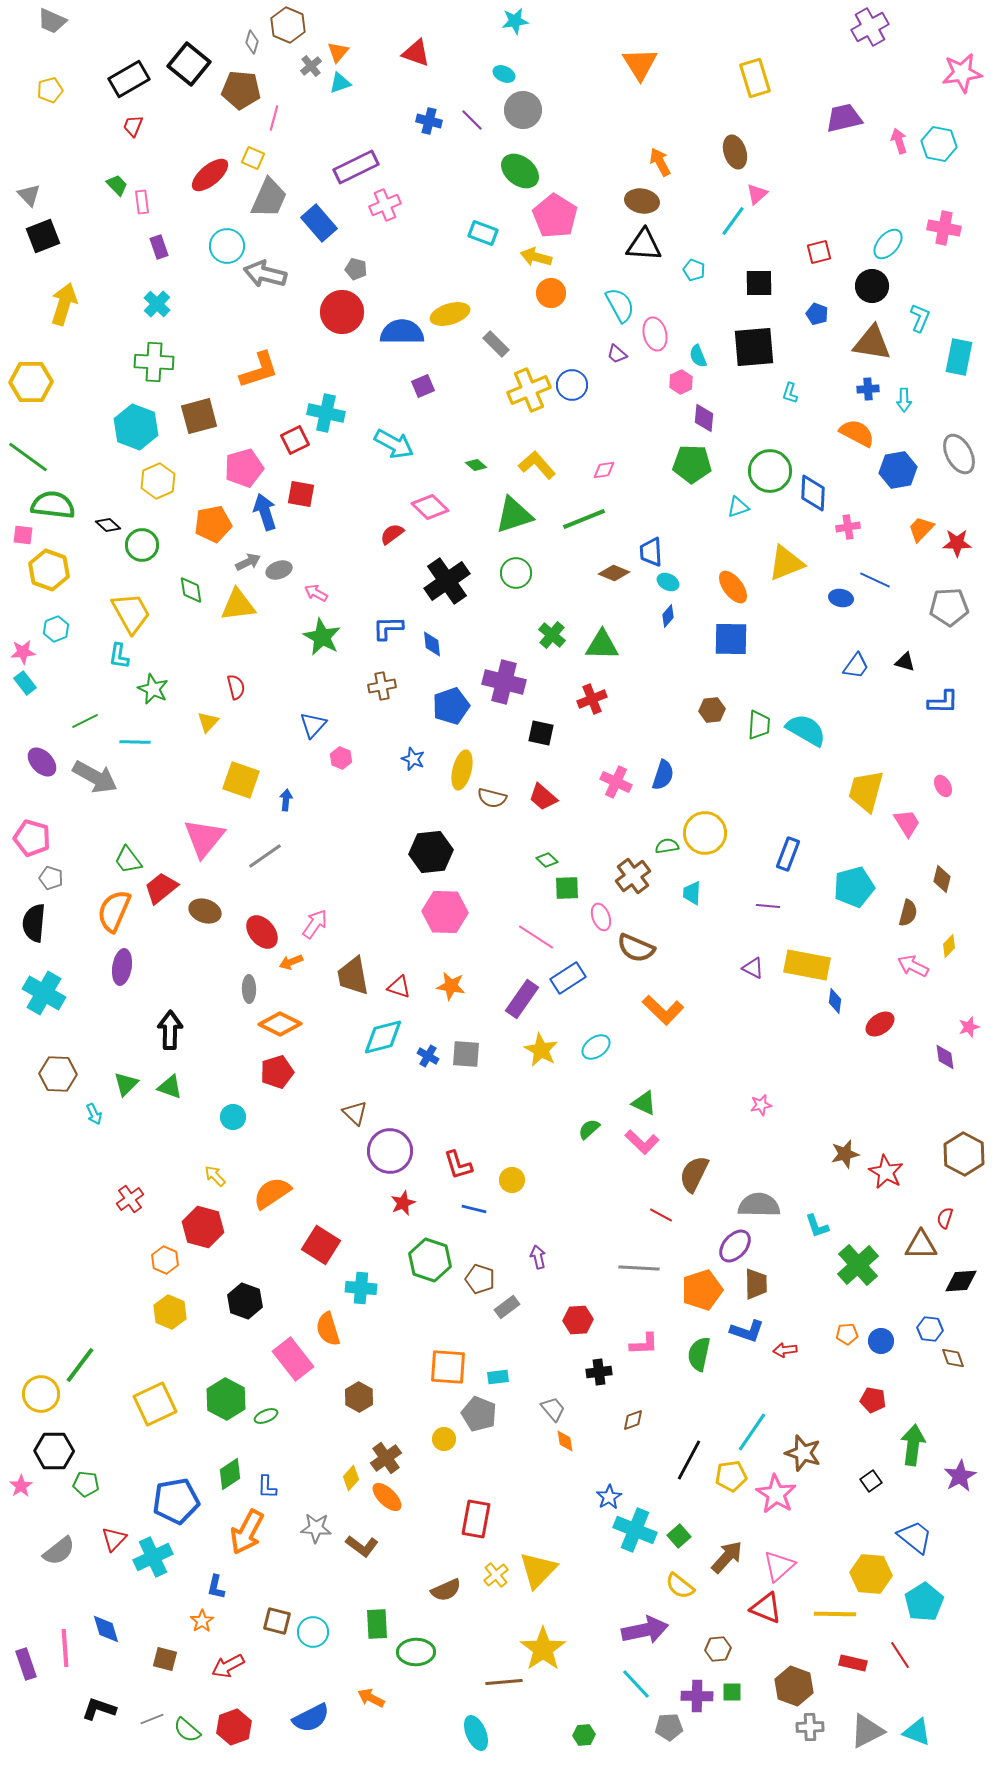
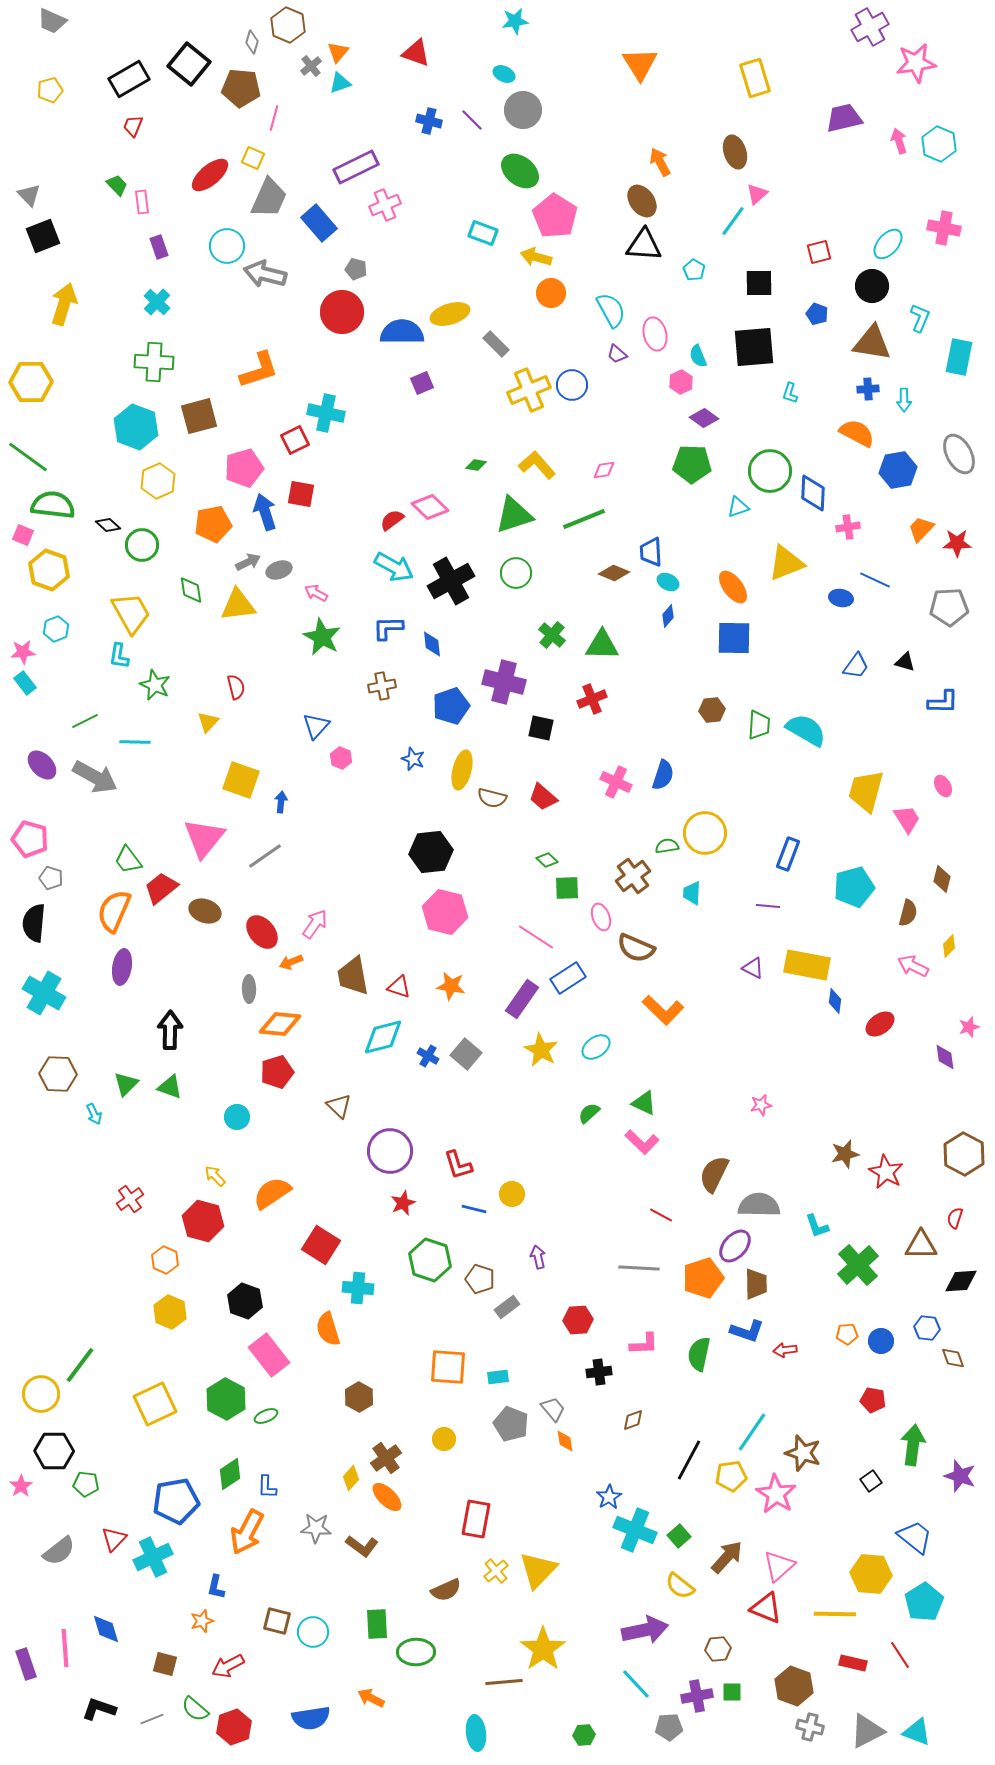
pink star at (962, 73): moved 46 px left, 10 px up
brown pentagon at (241, 90): moved 2 px up
cyan hexagon at (939, 144): rotated 12 degrees clockwise
brown ellipse at (642, 201): rotated 44 degrees clockwise
cyan pentagon at (694, 270): rotated 10 degrees clockwise
cyan cross at (157, 304): moved 2 px up
cyan semicircle at (620, 305): moved 9 px left, 5 px down
purple square at (423, 386): moved 1 px left, 3 px up
purple diamond at (704, 418): rotated 60 degrees counterclockwise
cyan arrow at (394, 444): moved 123 px down
green diamond at (476, 465): rotated 30 degrees counterclockwise
red semicircle at (392, 534): moved 14 px up
pink square at (23, 535): rotated 15 degrees clockwise
black cross at (447, 581): moved 4 px right; rotated 6 degrees clockwise
blue square at (731, 639): moved 3 px right, 1 px up
green star at (153, 689): moved 2 px right, 4 px up
blue triangle at (313, 725): moved 3 px right, 1 px down
black square at (541, 733): moved 5 px up
purple ellipse at (42, 762): moved 3 px down
blue arrow at (286, 800): moved 5 px left, 2 px down
pink trapezoid at (907, 823): moved 4 px up
pink pentagon at (32, 838): moved 2 px left, 1 px down
pink hexagon at (445, 912): rotated 12 degrees clockwise
orange diamond at (280, 1024): rotated 21 degrees counterclockwise
gray square at (466, 1054): rotated 36 degrees clockwise
brown triangle at (355, 1113): moved 16 px left, 7 px up
cyan circle at (233, 1117): moved 4 px right
green semicircle at (589, 1129): moved 16 px up
brown semicircle at (694, 1174): moved 20 px right
yellow circle at (512, 1180): moved 14 px down
red semicircle at (945, 1218): moved 10 px right
red hexagon at (203, 1227): moved 6 px up
cyan cross at (361, 1288): moved 3 px left
orange pentagon at (702, 1290): moved 1 px right, 12 px up
blue hexagon at (930, 1329): moved 3 px left, 1 px up
pink rectangle at (293, 1359): moved 24 px left, 4 px up
gray pentagon at (479, 1414): moved 32 px right, 10 px down
purple star at (960, 1476): rotated 24 degrees counterclockwise
yellow cross at (496, 1575): moved 4 px up
orange star at (202, 1621): rotated 15 degrees clockwise
brown square at (165, 1659): moved 5 px down
purple cross at (697, 1696): rotated 12 degrees counterclockwise
blue semicircle at (311, 1718): rotated 18 degrees clockwise
gray cross at (810, 1727): rotated 16 degrees clockwise
green semicircle at (187, 1730): moved 8 px right, 21 px up
cyan ellipse at (476, 1733): rotated 16 degrees clockwise
